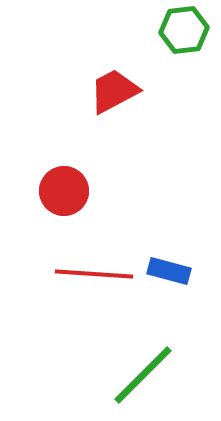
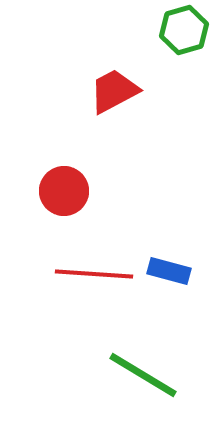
green hexagon: rotated 9 degrees counterclockwise
green line: rotated 76 degrees clockwise
